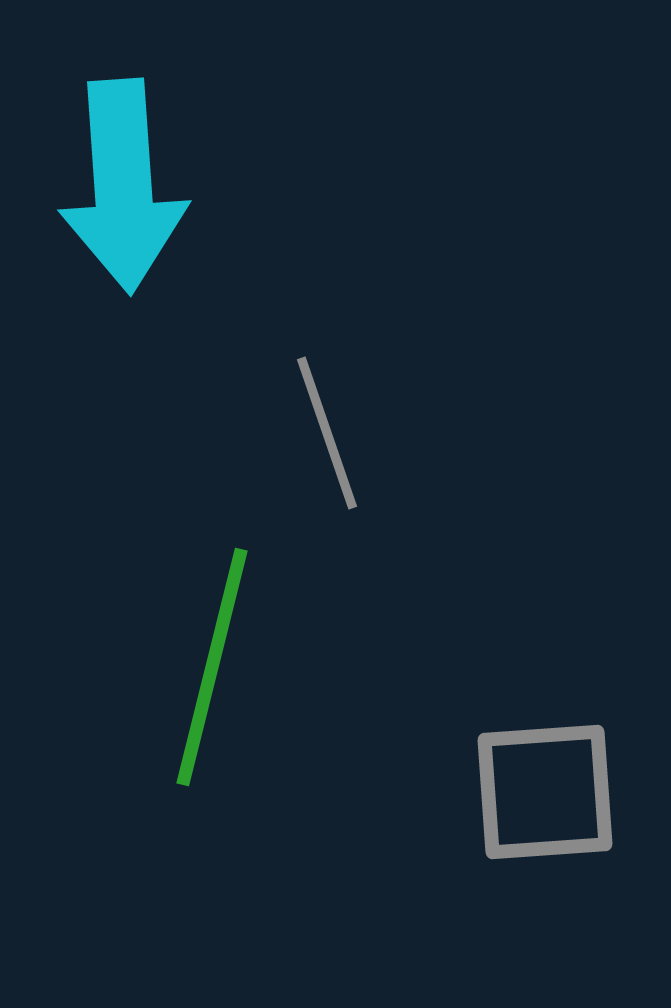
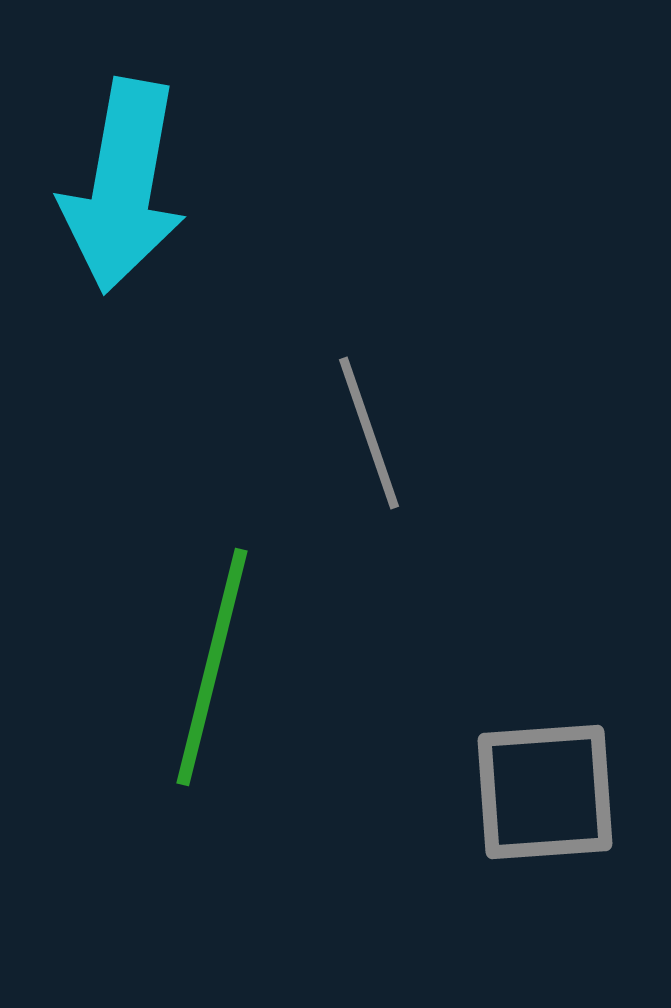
cyan arrow: rotated 14 degrees clockwise
gray line: moved 42 px right
